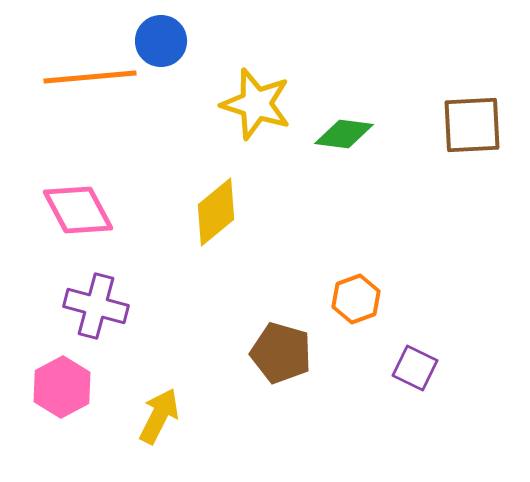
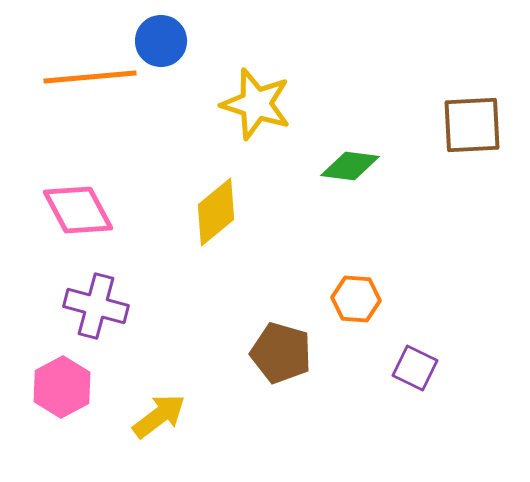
green diamond: moved 6 px right, 32 px down
orange hexagon: rotated 24 degrees clockwise
yellow arrow: rotated 26 degrees clockwise
